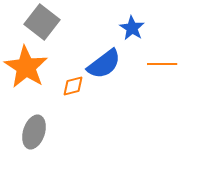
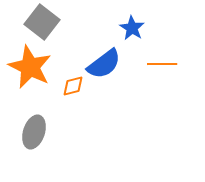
orange star: moved 4 px right; rotated 6 degrees counterclockwise
